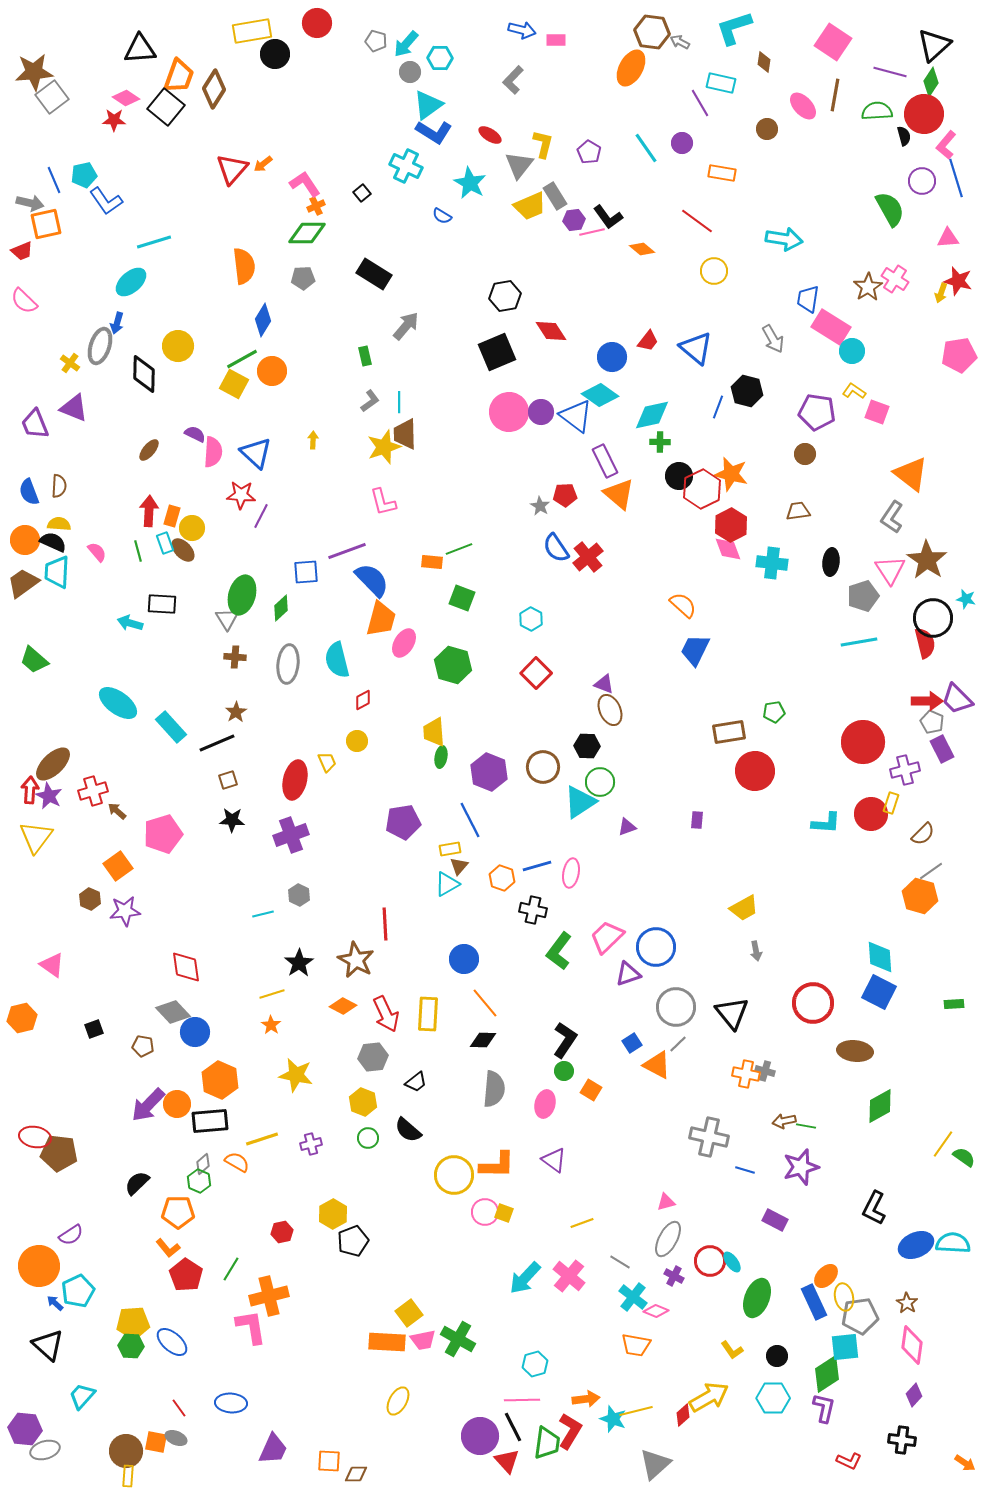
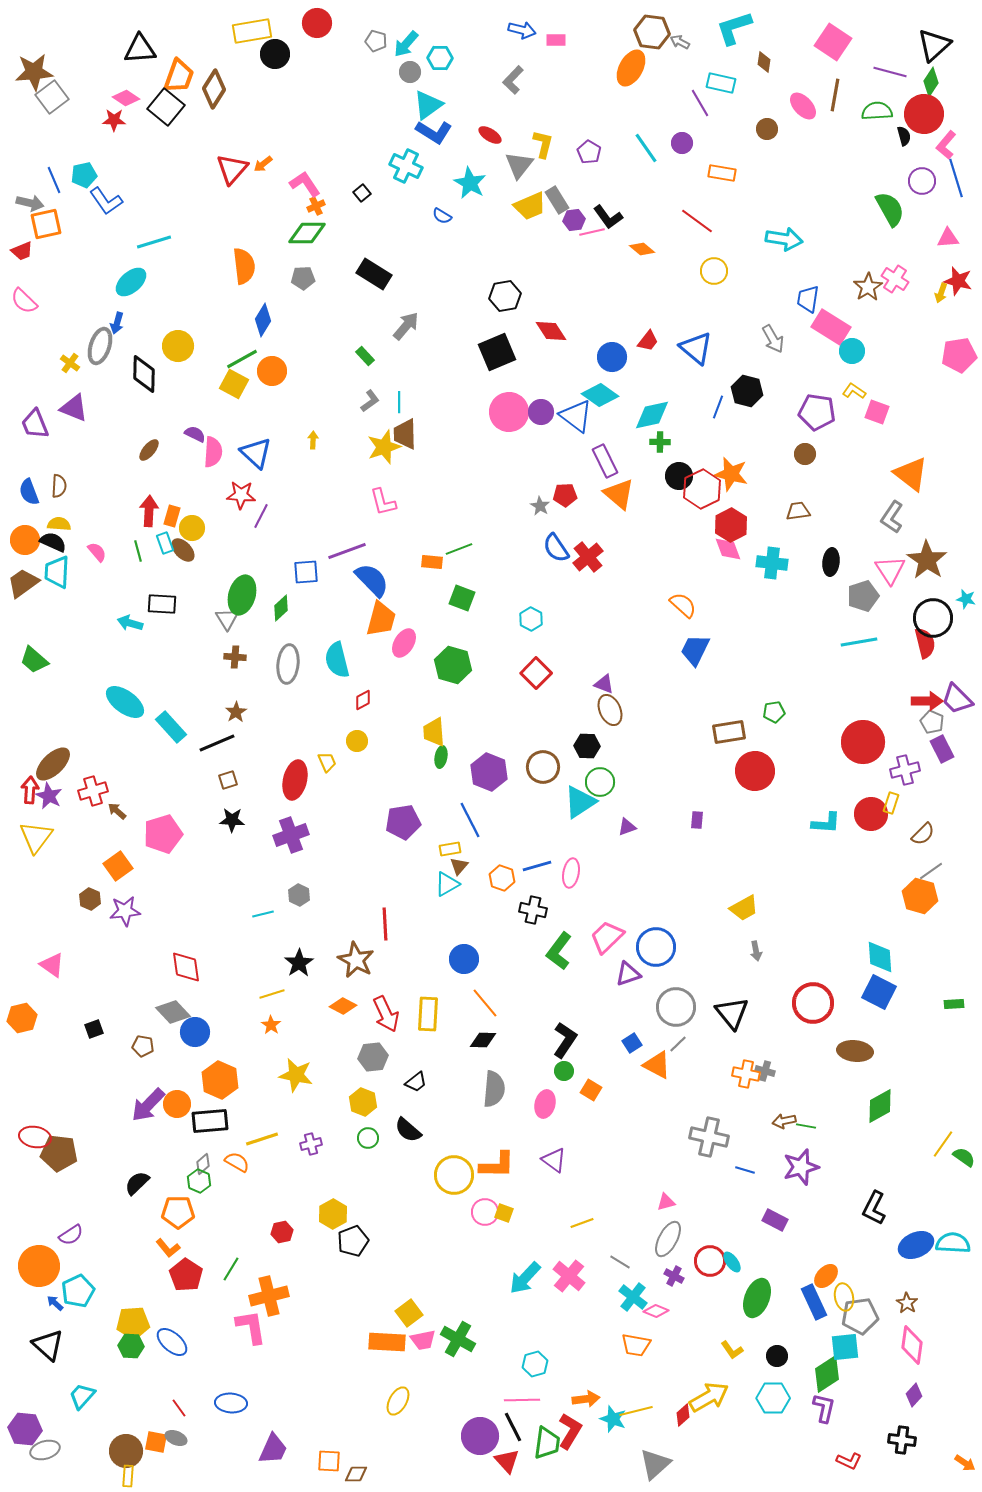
gray rectangle at (555, 196): moved 2 px right, 4 px down
green rectangle at (365, 356): rotated 30 degrees counterclockwise
cyan ellipse at (118, 703): moved 7 px right, 1 px up
